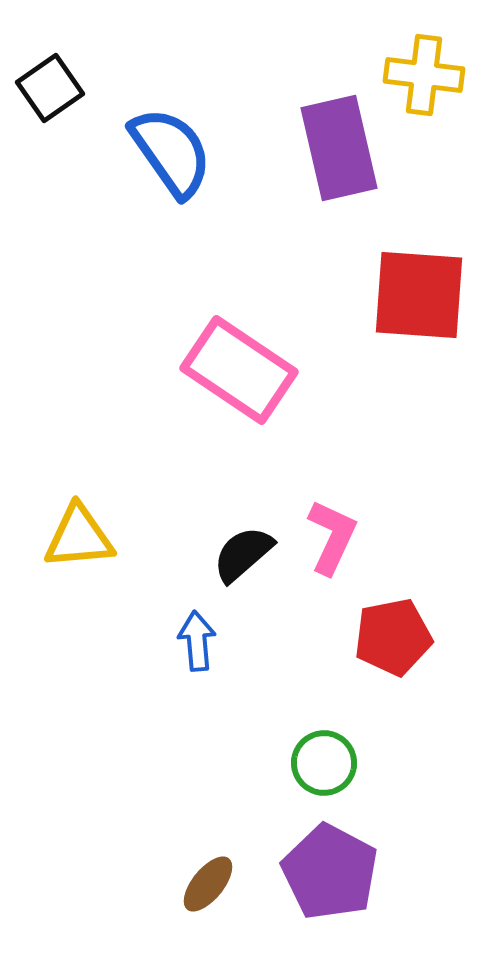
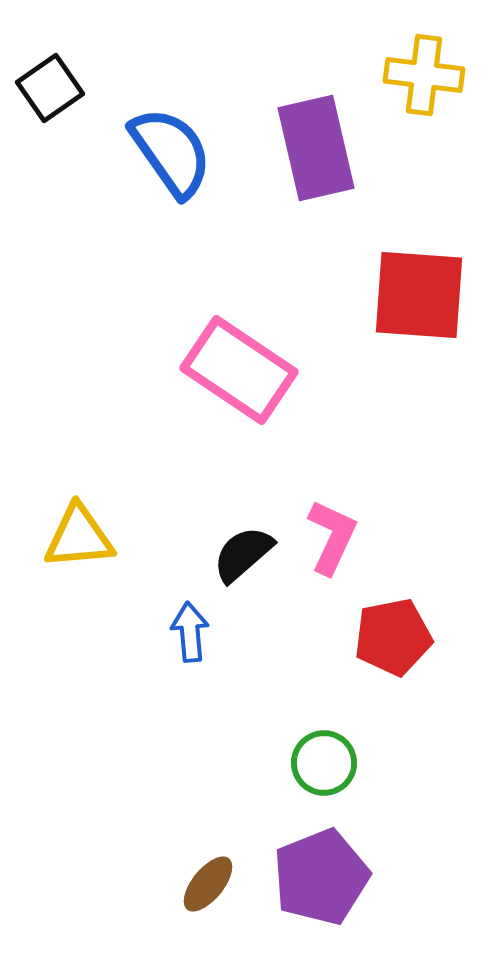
purple rectangle: moved 23 px left
blue arrow: moved 7 px left, 9 px up
purple pentagon: moved 9 px left, 5 px down; rotated 22 degrees clockwise
